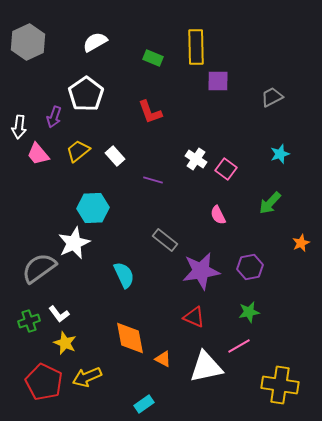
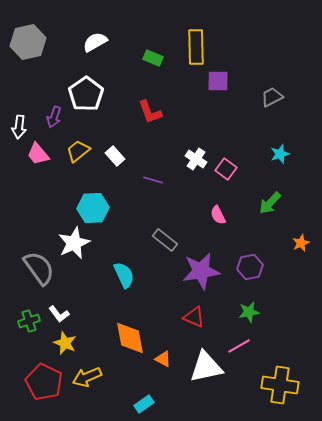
gray hexagon: rotated 12 degrees clockwise
gray semicircle: rotated 90 degrees clockwise
